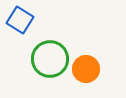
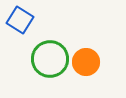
orange circle: moved 7 px up
